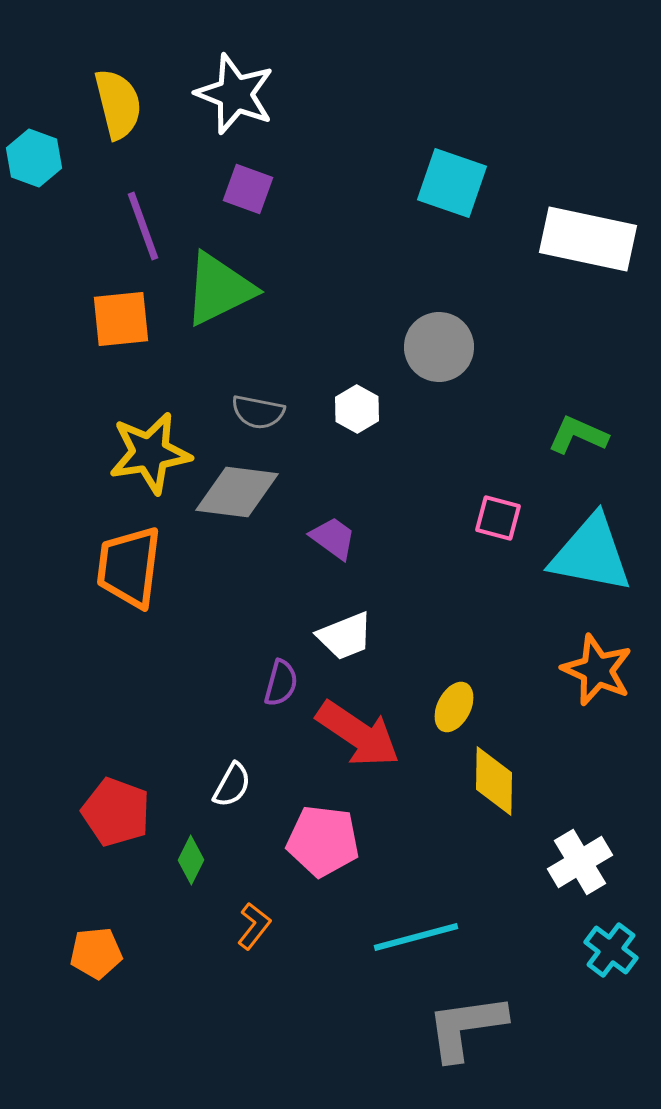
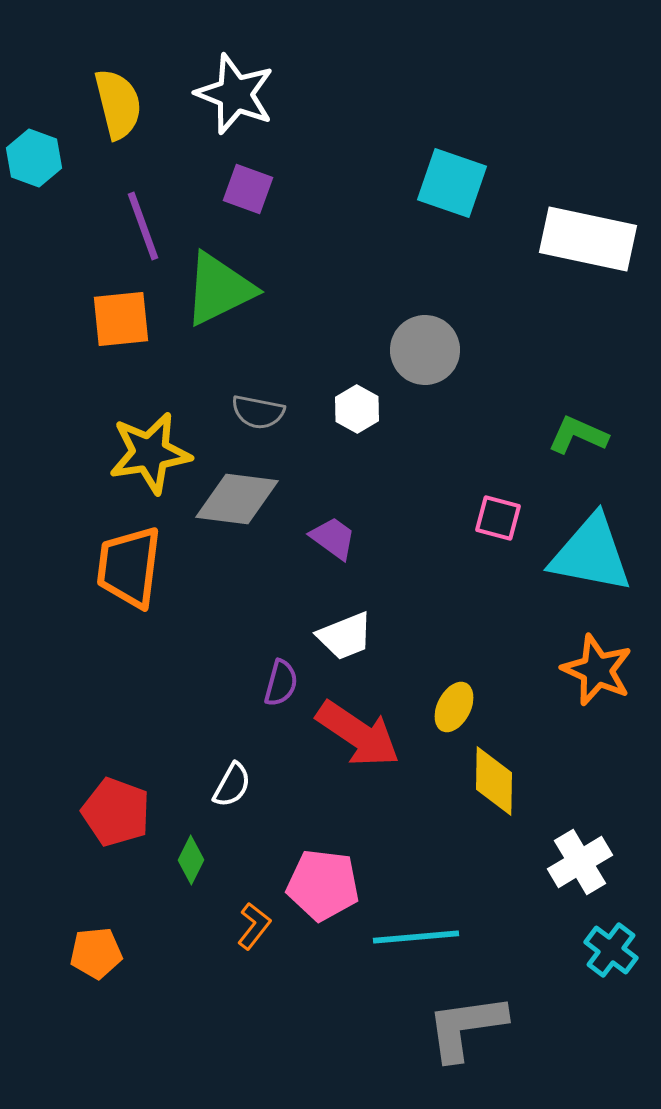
gray circle: moved 14 px left, 3 px down
gray diamond: moved 7 px down
pink pentagon: moved 44 px down
cyan line: rotated 10 degrees clockwise
